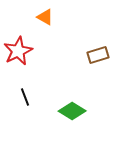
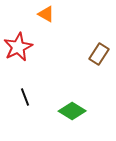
orange triangle: moved 1 px right, 3 px up
red star: moved 4 px up
brown rectangle: moved 1 px right, 1 px up; rotated 40 degrees counterclockwise
